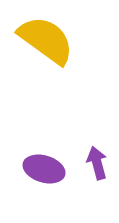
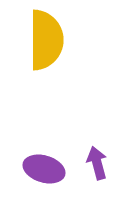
yellow semicircle: rotated 54 degrees clockwise
